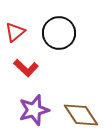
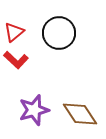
red triangle: moved 1 px left
red L-shape: moved 10 px left, 8 px up
brown diamond: moved 1 px left, 1 px up
